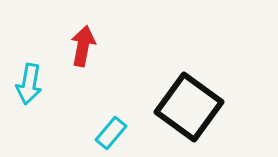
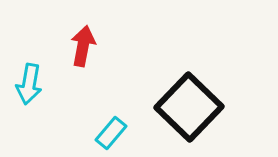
black square: rotated 8 degrees clockwise
